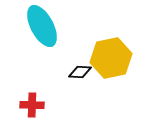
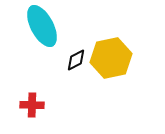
black diamond: moved 4 px left, 12 px up; rotated 30 degrees counterclockwise
